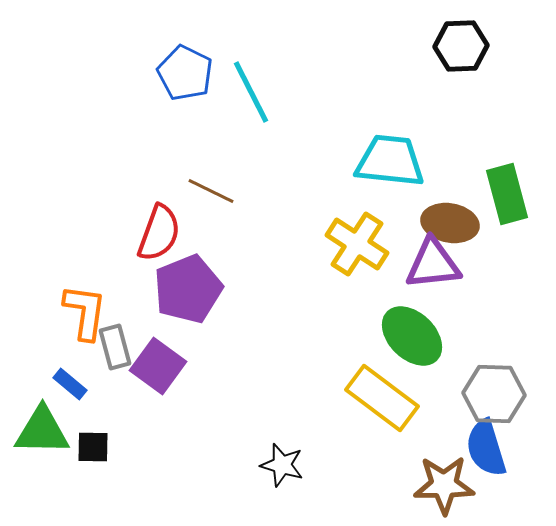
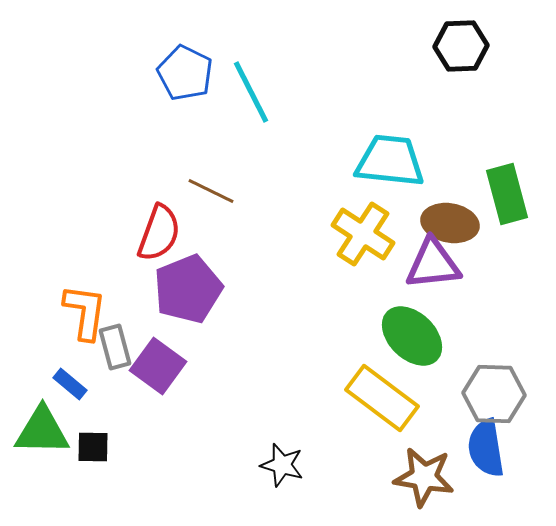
yellow cross: moved 6 px right, 10 px up
blue semicircle: rotated 8 degrees clockwise
brown star: moved 20 px left, 8 px up; rotated 10 degrees clockwise
